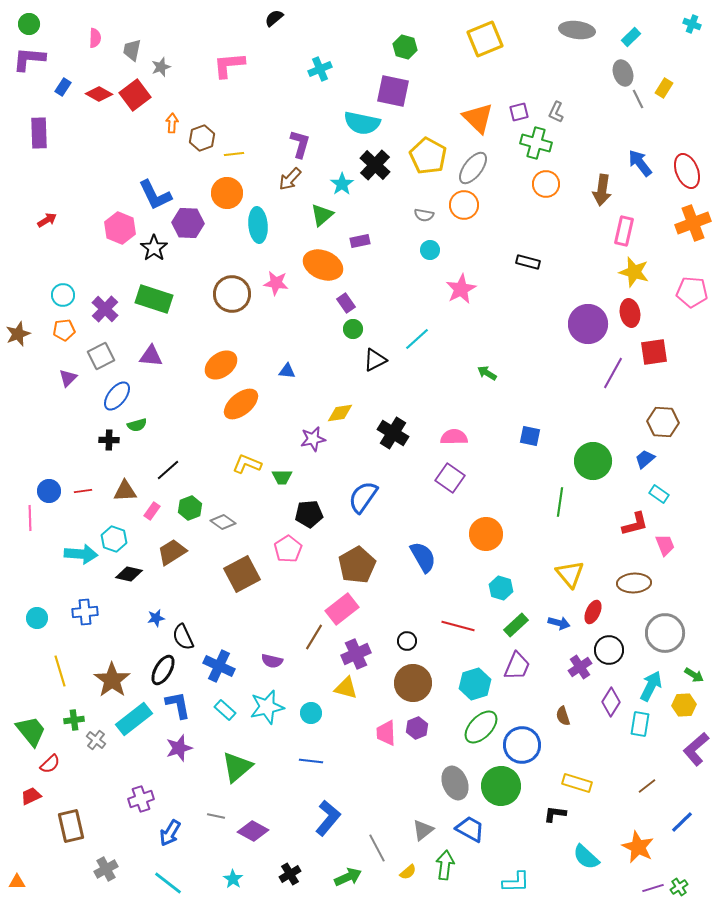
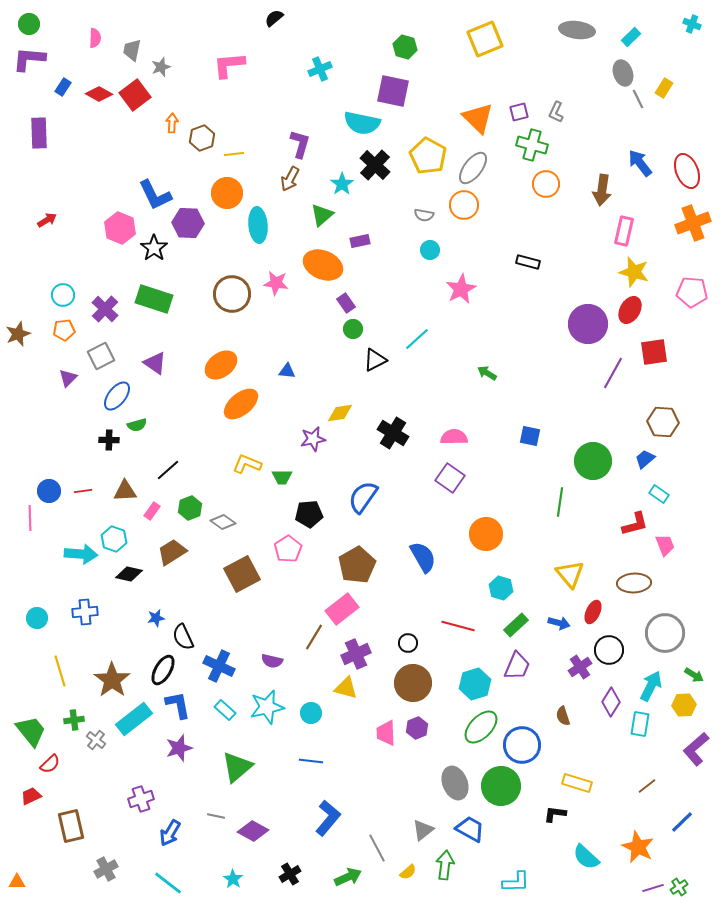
green cross at (536, 143): moved 4 px left, 2 px down
brown arrow at (290, 179): rotated 15 degrees counterclockwise
red ellipse at (630, 313): moved 3 px up; rotated 40 degrees clockwise
purple triangle at (151, 356): moved 4 px right, 7 px down; rotated 30 degrees clockwise
black circle at (407, 641): moved 1 px right, 2 px down
